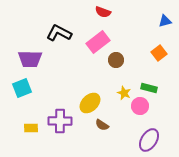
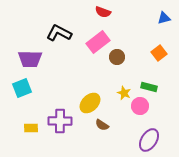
blue triangle: moved 1 px left, 3 px up
brown circle: moved 1 px right, 3 px up
green rectangle: moved 1 px up
